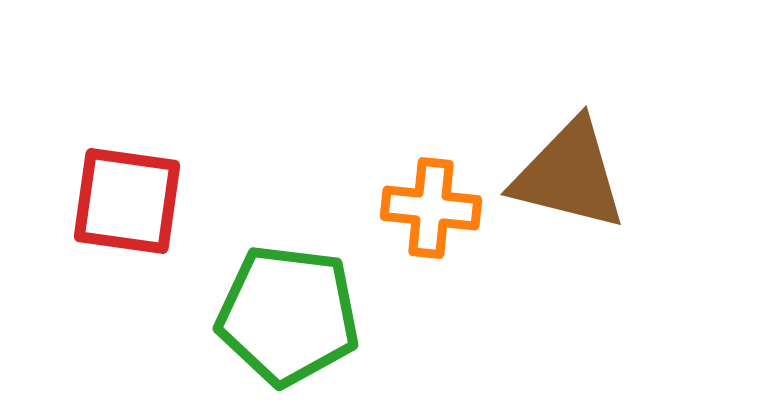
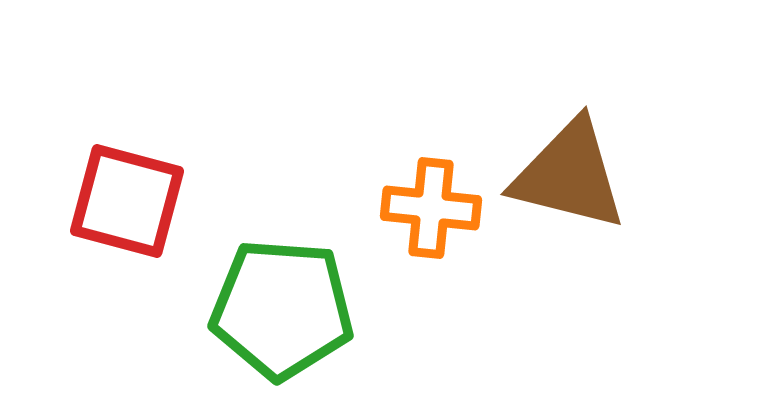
red square: rotated 7 degrees clockwise
green pentagon: moved 6 px left, 6 px up; rotated 3 degrees counterclockwise
